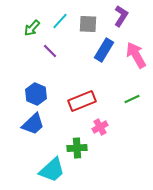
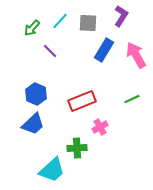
gray square: moved 1 px up
